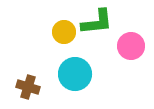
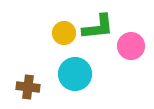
green L-shape: moved 1 px right, 5 px down
yellow circle: moved 1 px down
brown cross: rotated 10 degrees counterclockwise
